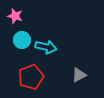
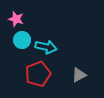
pink star: moved 1 px right, 3 px down
red pentagon: moved 7 px right, 3 px up
